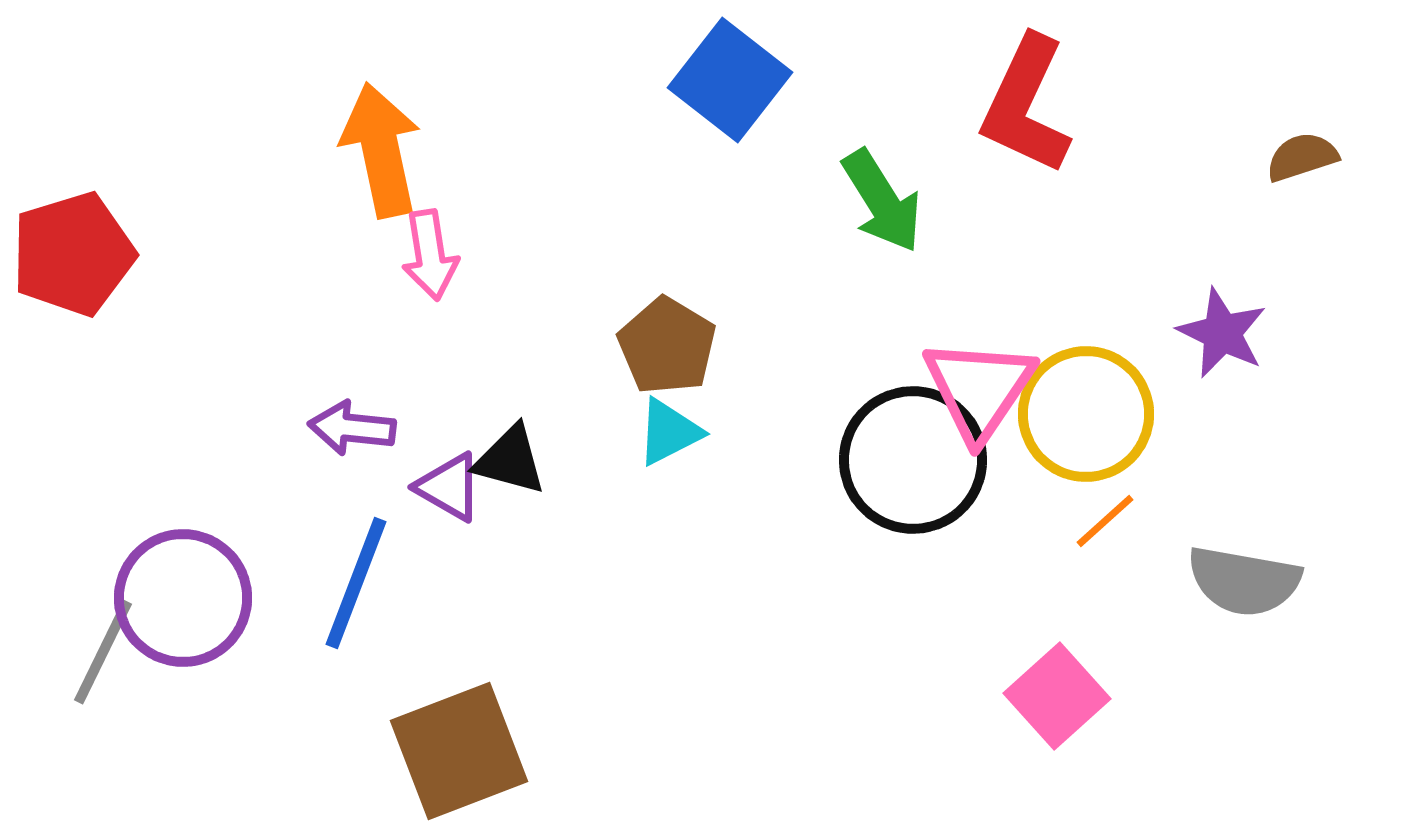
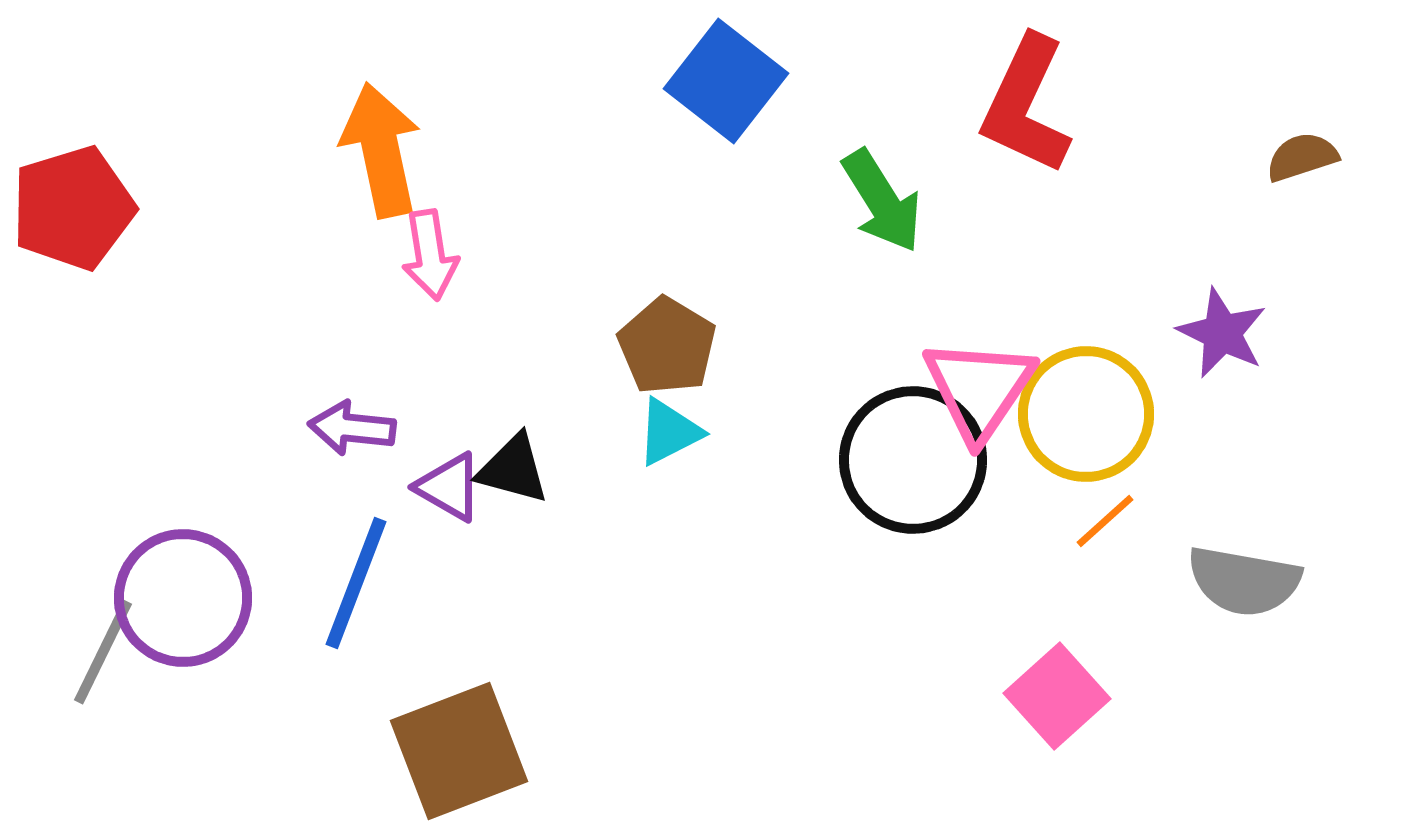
blue square: moved 4 px left, 1 px down
red pentagon: moved 46 px up
black triangle: moved 3 px right, 9 px down
